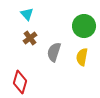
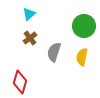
cyan triangle: moved 2 px right; rotated 32 degrees clockwise
